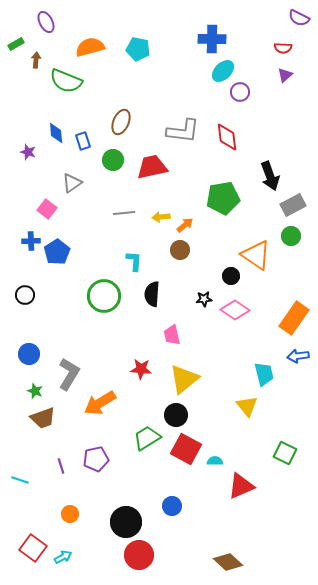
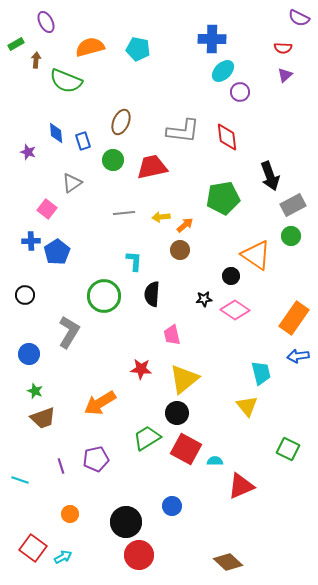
gray L-shape at (69, 374): moved 42 px up
cyan trapezoid at (264, 374): moved 3 px left, 1 px up
black circle at (176, 415): moved 1 px right, 2 px up
green square at (285, 453): moved 3 px right, 4 px up
